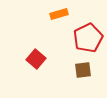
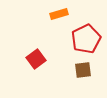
red pentagon: moved 2 px left, 1 px down
red square: rotated 12 degrees clockwise
